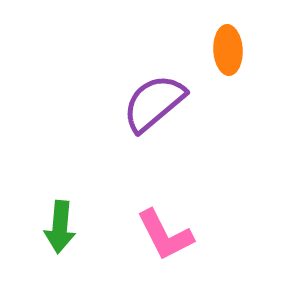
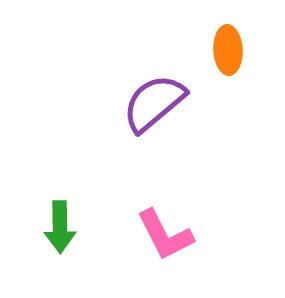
green arrow: rotated 6 degrees counterclockwise
